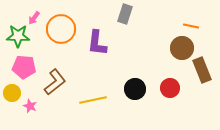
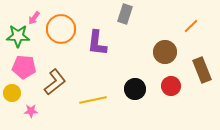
orange line: rotated 56 degrees counterclockwise
brown circle: moved 17 px left, 4 px down
red circle: moved 1 px right, 2 px up
pink star: moved 1 px right, 5 px down; rotated 24 degrees counterclockwise
